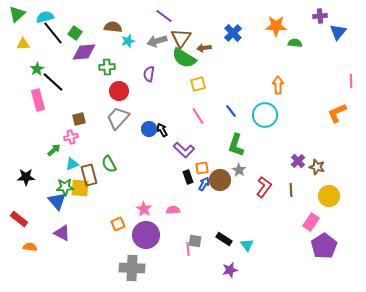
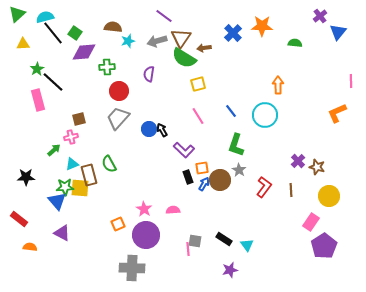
purple cross at (320, 16): rotated 32 degrees counterclockwise
orange star at (276, 26): moved 14 px left
